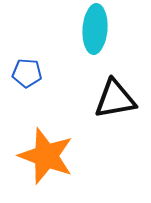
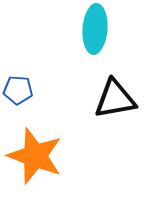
blue pentagon: moved 9 px left, 17 px down
orange star: moved 11 px left
